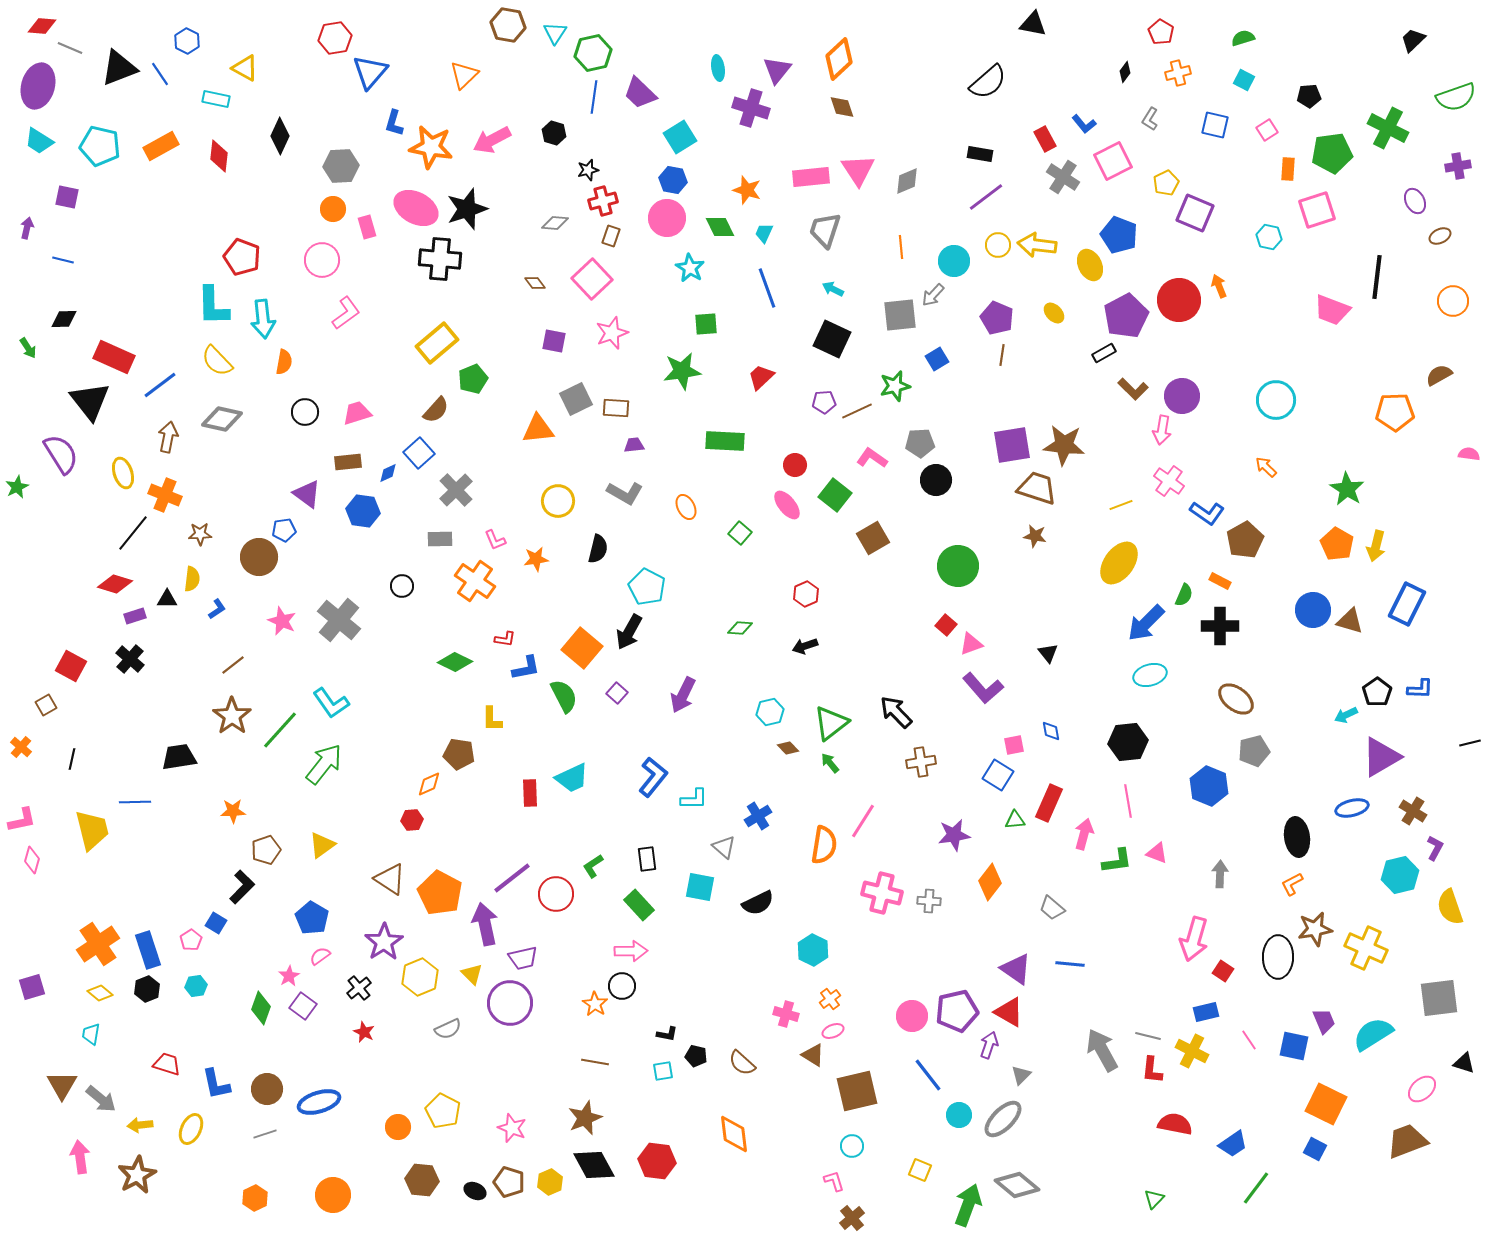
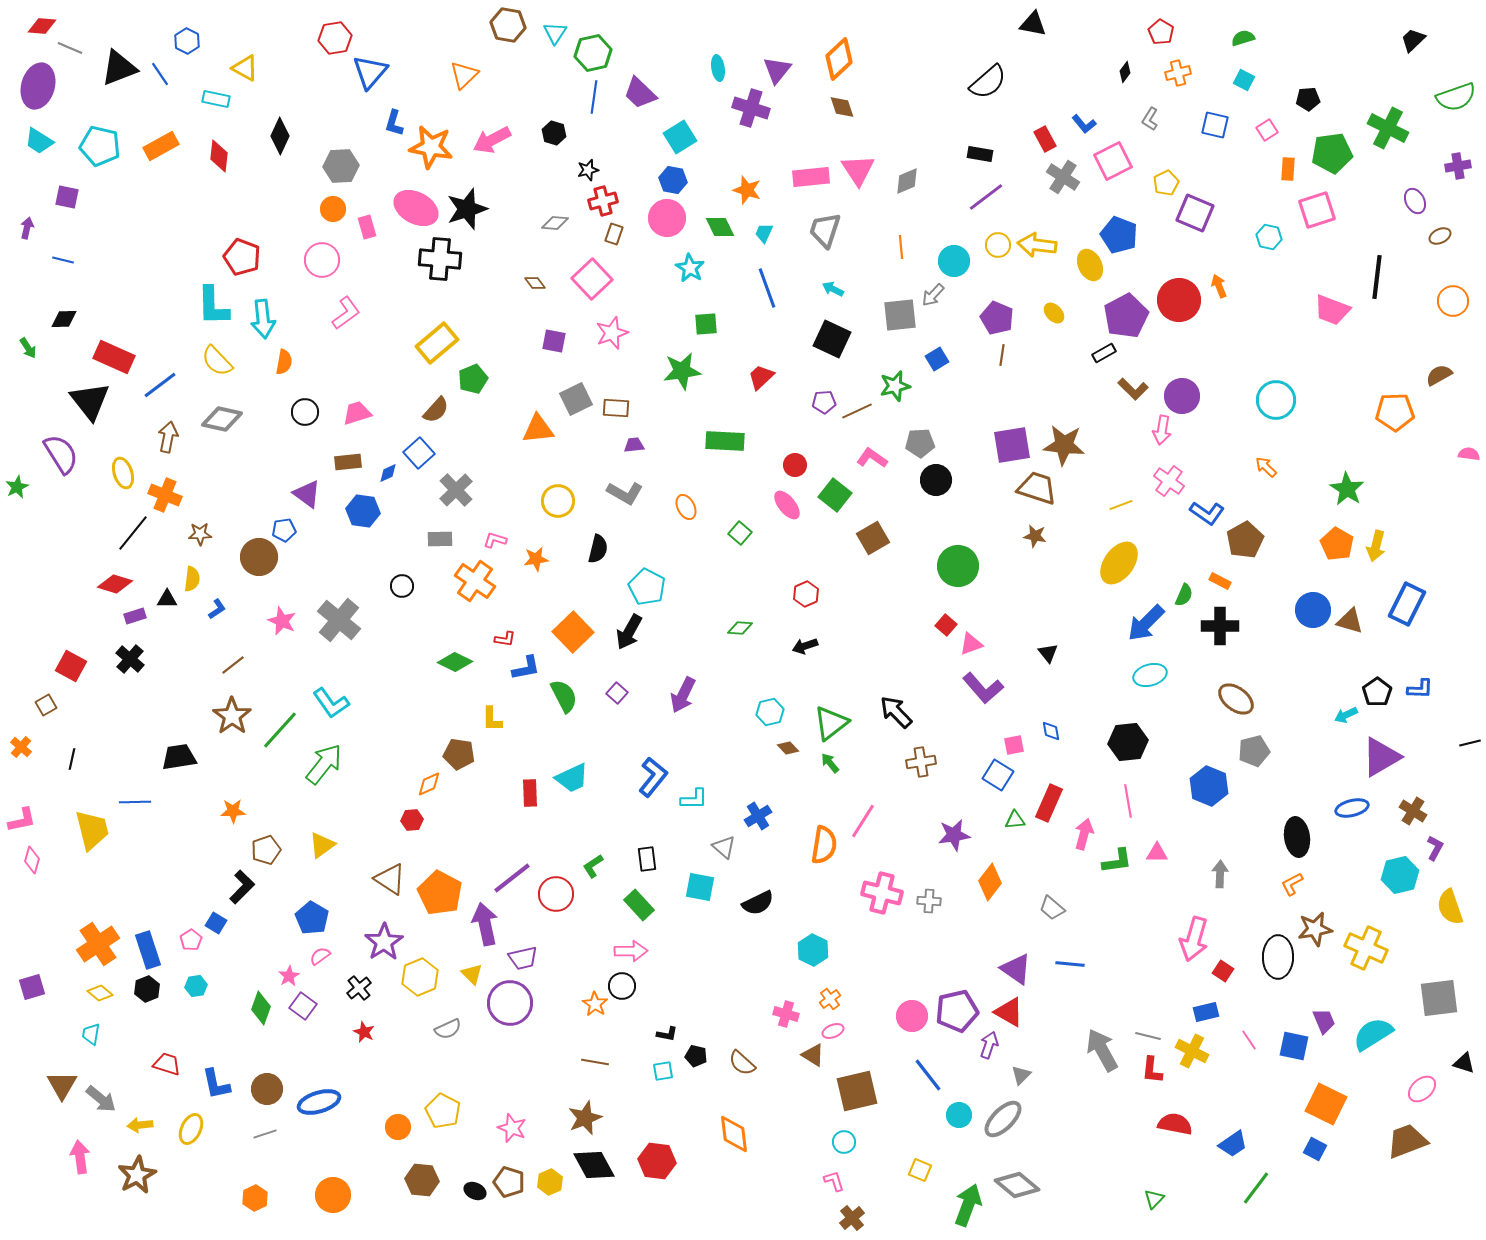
black pentagon at (1309, 96): moved 1 px left, 3 px down
brown rectangle at (611, 236): moved 3 px right, 2 px up
pink L-shape at (495, 540): rotated 130 degrees clockwise
orange square at (582, 648): moved 9 px left, 16 px up; rotated 6 degrees clockwise
pink triangle at (1157, 853): rotated 20 degrees counterclockwise
cyan circle at (852, 1146): moved 8 px left, 4 px up
